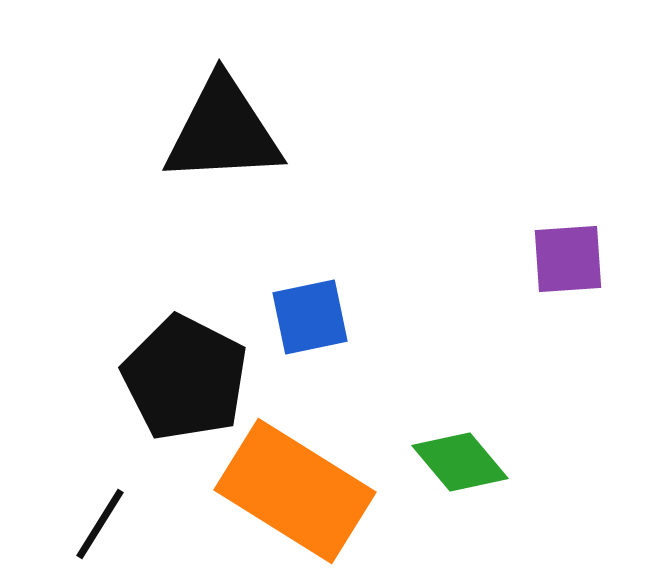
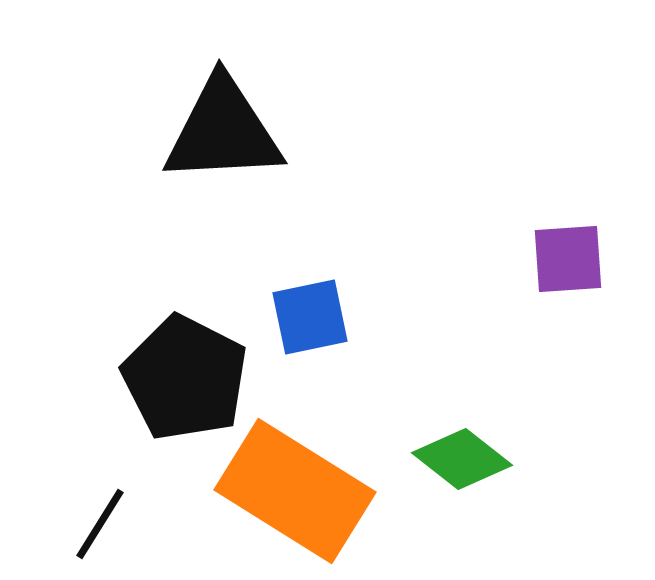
green diamond: moved 2 px right, 3 px up; rotated 12 degrees counterclockwise
